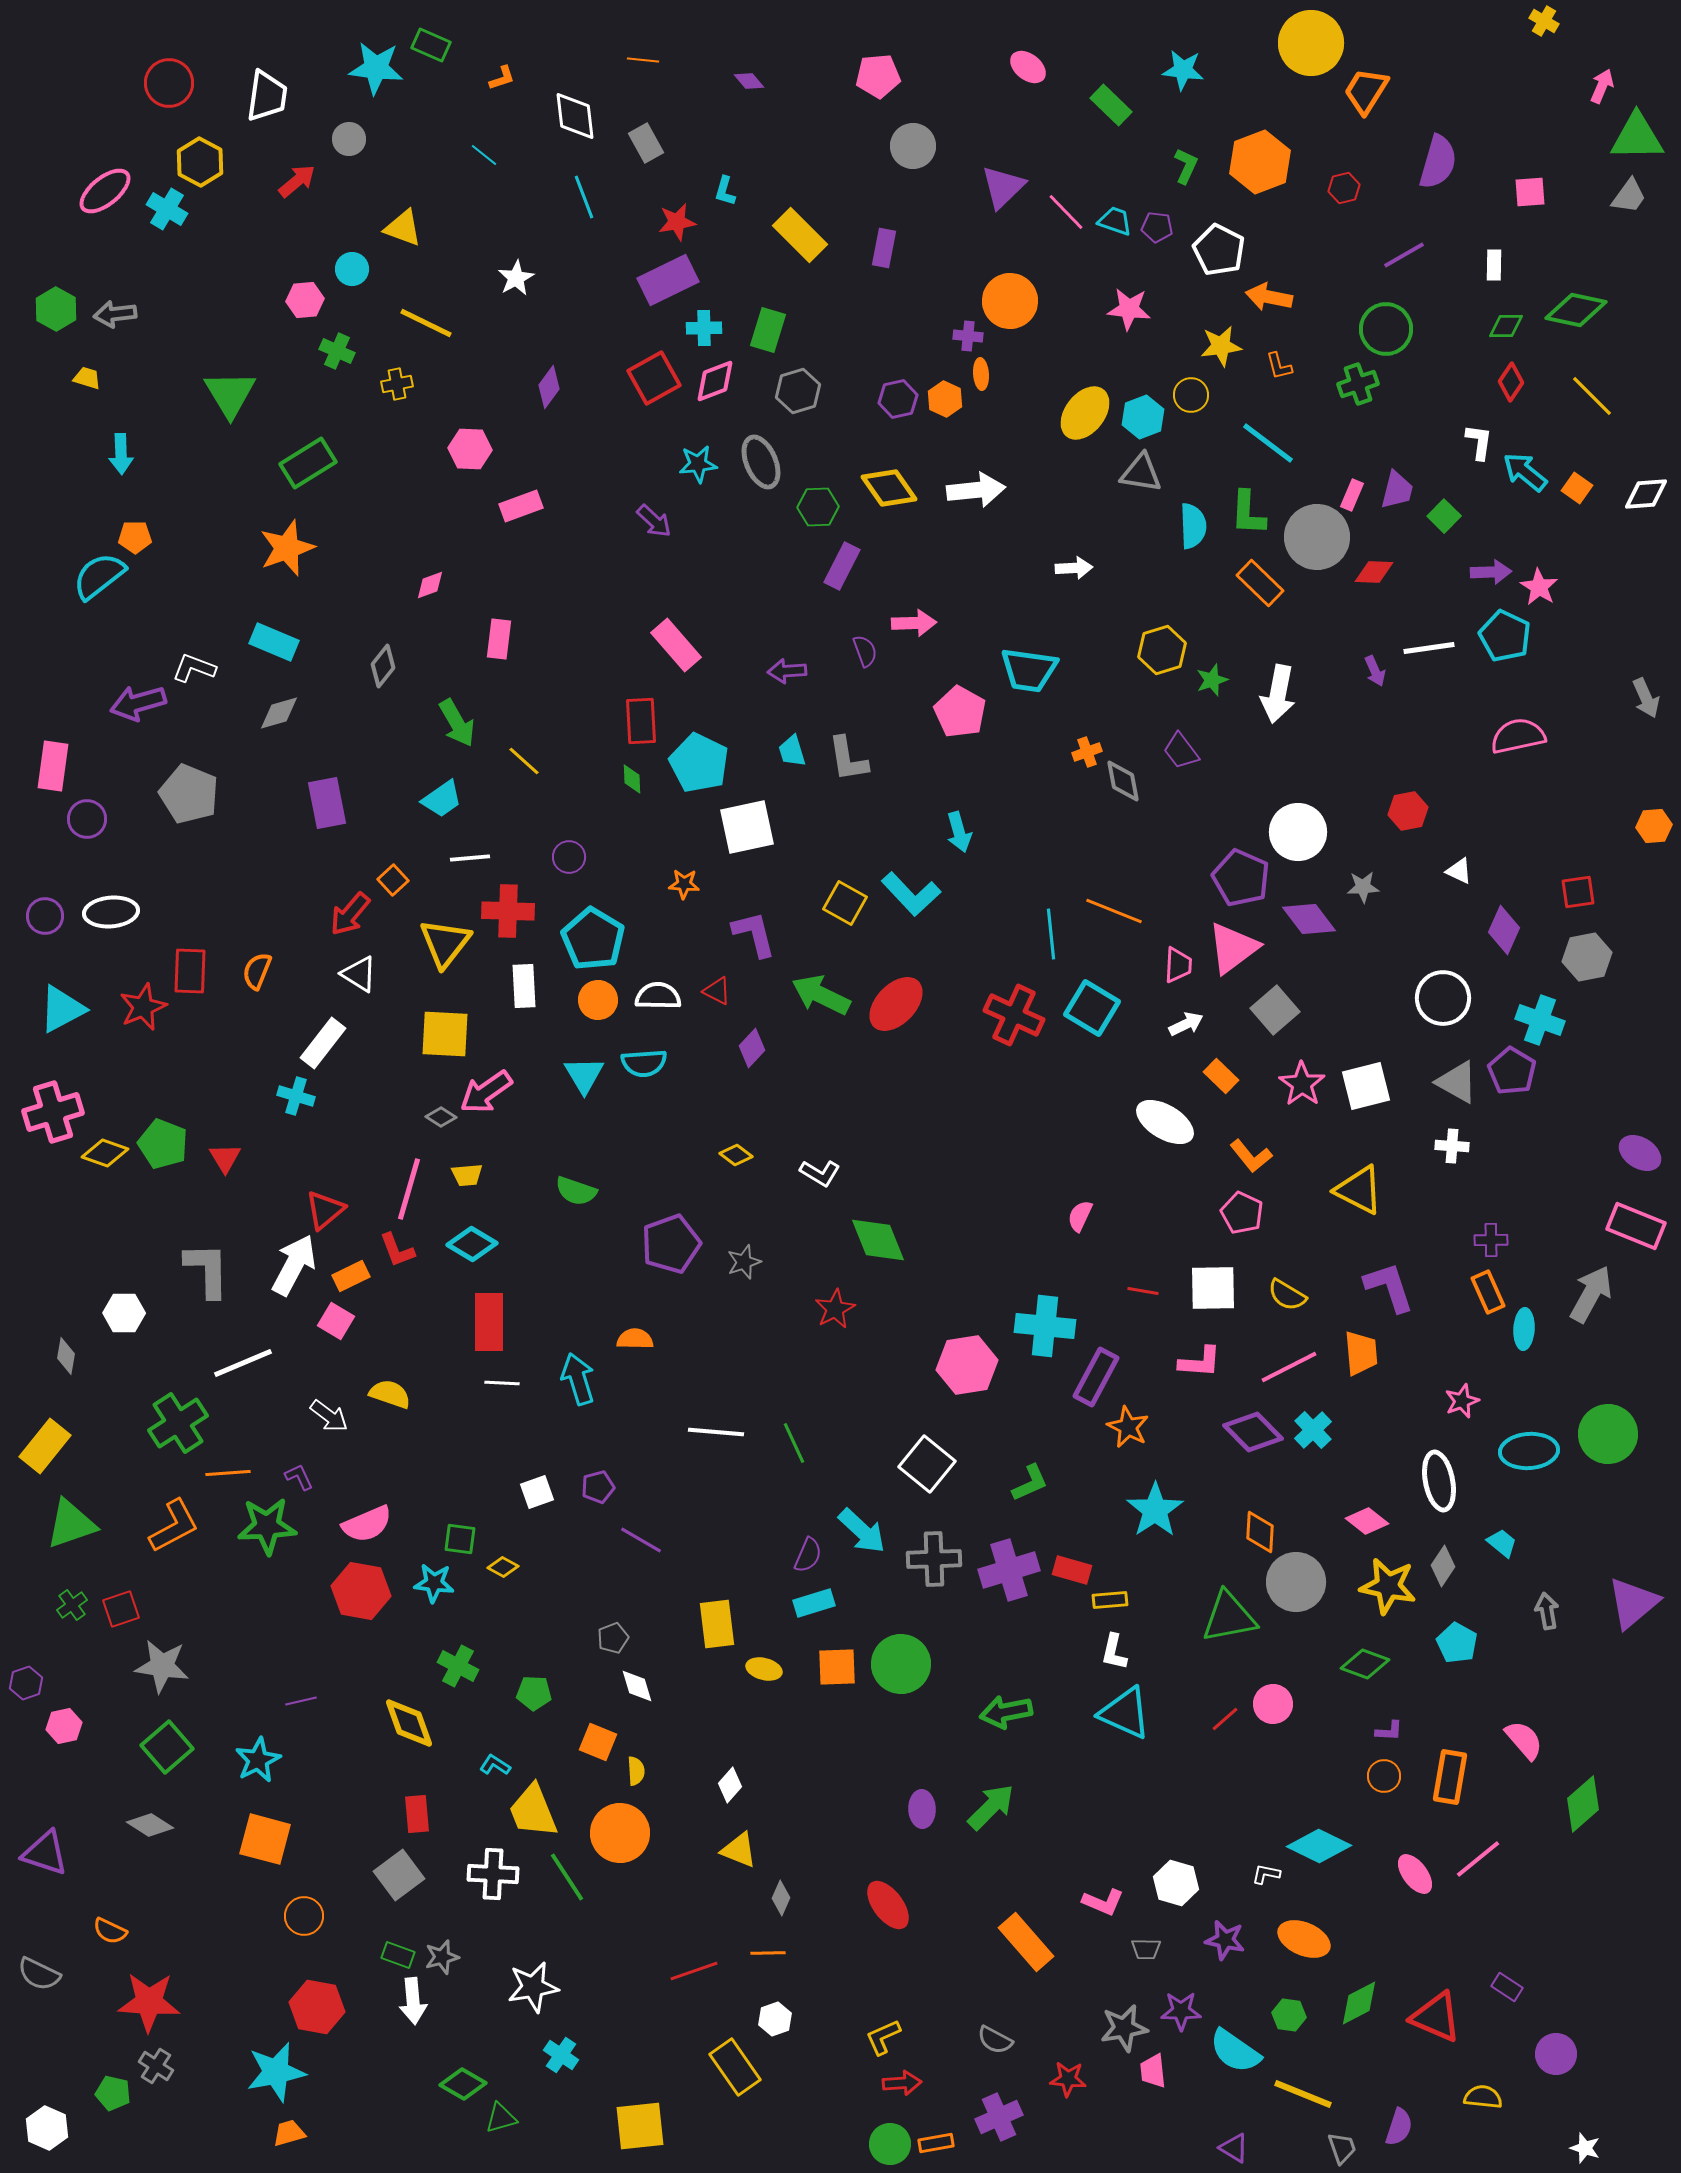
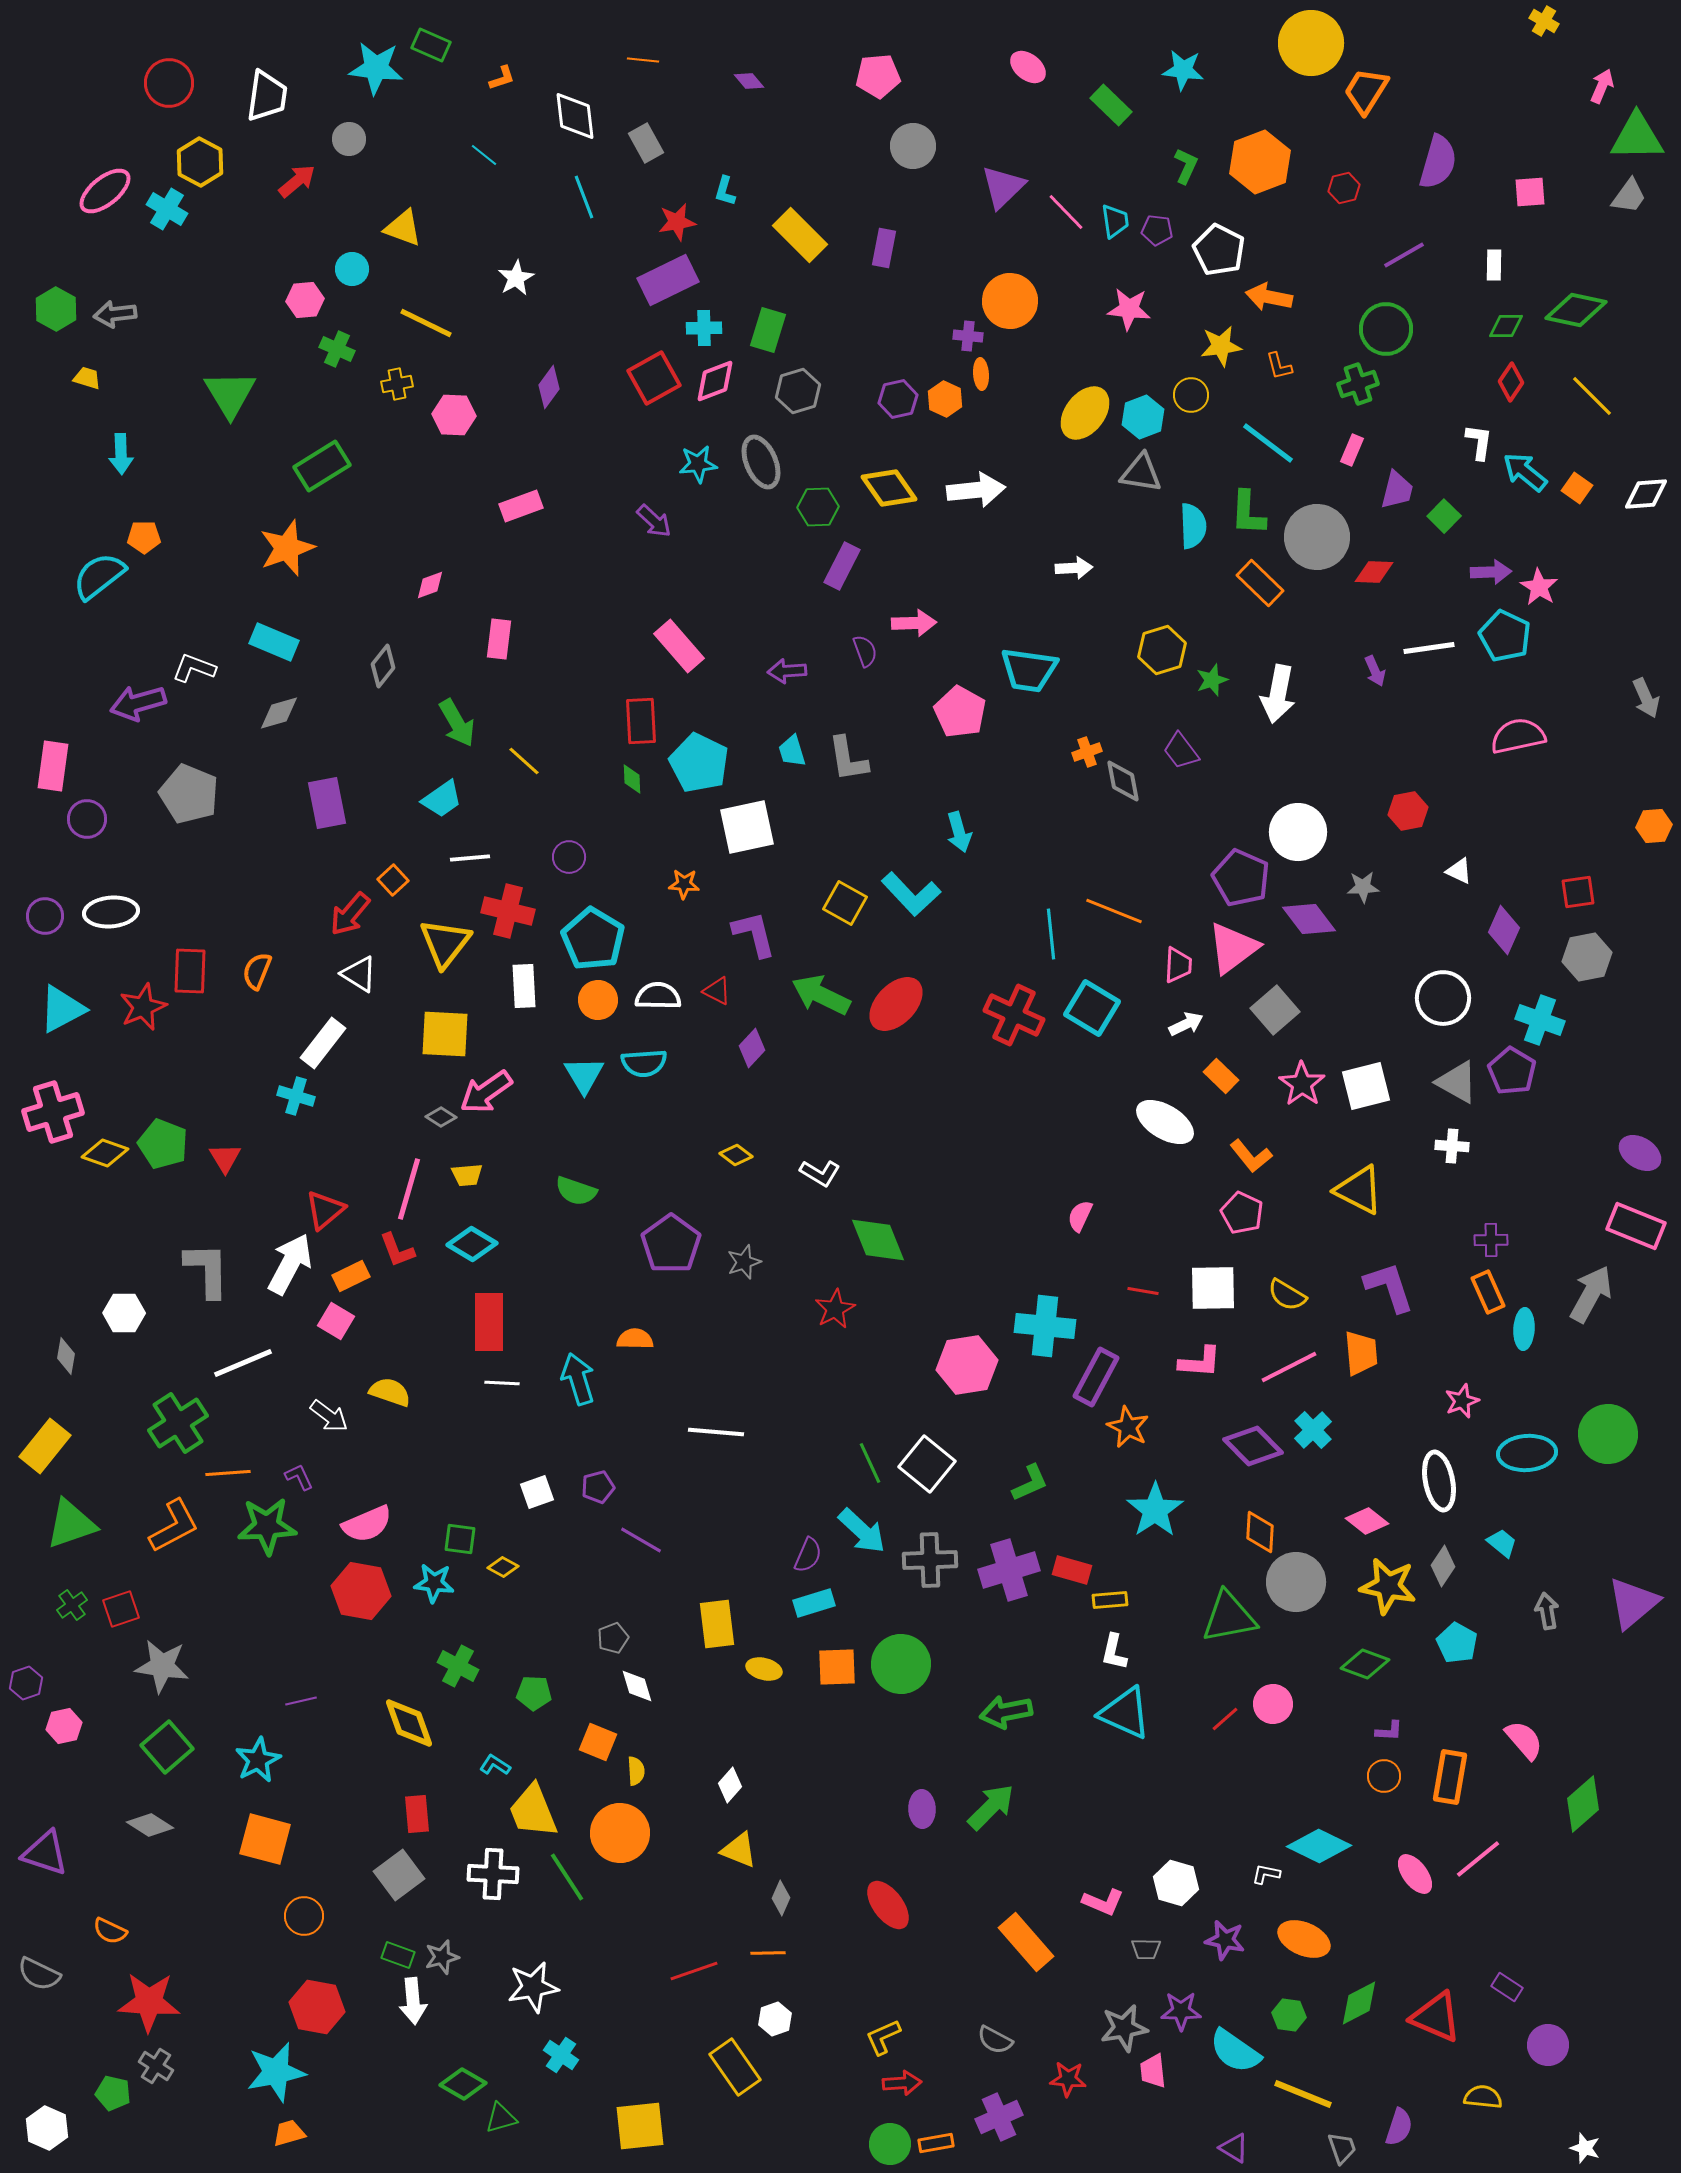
cyan trapezoid at (1115, 221): rotated 63 degrees clockwise
purple pentagon at (1157, 227): moved 3 px down
green cross at (337, 351): moved 2 px up
pink hexagon at (470, 449): moved 16 px left, 34 px up
green rectangle at (308, 463): moved 14 px right, 3 px down
pink rectangle at (1352, 495): moved 45 px up
orange pentagon at (135, 537): moved 9 px right
pink rectangle at (676, 645): moved 3 px right, 1 px down
red cross at (508, 911): rotated 12 degrees clockwise
purple pentagon at (671, 1244): rotated 16 degrees counterclockwise
white arrow at (294, 1265): moved 4 px left, 1 px up
yellow semicircle at (390, 1394): moved 2 px up
purple diamond at (1253, 1432): moved 14 px down
green line at (794, 1443): moved 76 px right, 20 px down
cyan ellipse at (1529, 1451): moved 2 px left, 2 px down
gray cross at (934, 1559): moved 4 px left, 1 px down
purple circle at (1556, 2054): moved 8 px left, 9 px up
